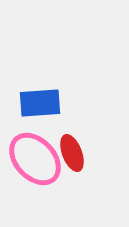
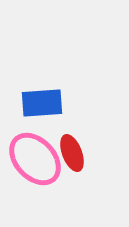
blue rectangle: moved 2 px right
